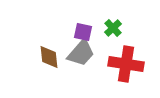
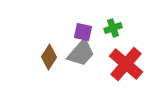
green cross: rotated 24 degrees clockwise
brown diamond: rotated 40 degrees clockwise
red cross: rotated 32 degrees clockwise
